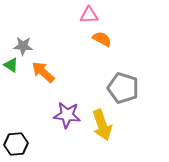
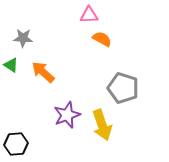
gray star: moved 8 px up
purple star: rotated 28 degrees counterclockwise
